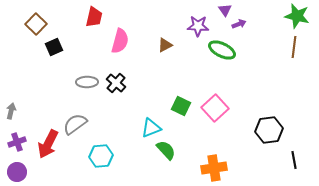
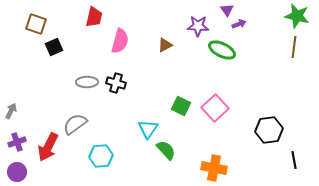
purple triangle: moved 2 px right
brown square: rotated 25 degrees counterclockwise
black cross: rotated 24 degrees counterclockwise
gray arrow: rotated 14 degrees clockwise
cyan triangle: moved 3 px left, 1 px down; rotated 35 degrees counterclockwise
red arrow: moved 3 px down
orange cross: rotated 20 degrees clockwise
